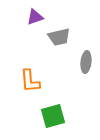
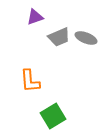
gray trapezoid: rotated 10 degrees counterclockwise
gray ellipse: moved 24 px up; rotated 75 degrees counterclockwise
green square: rotated 15 degrees counterclockwise
